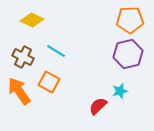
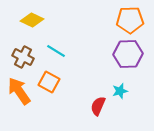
purple hexagon: rotated 12 degrees clockwise
red semicircle: rotated 24 degrees counterclockwise
